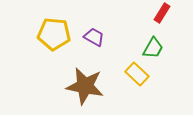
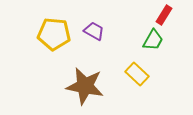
red rectangle: moved 2 px right, 2 px down
purple trapezoid: moved 6 px up
green trapezoid: moved 8 px up
